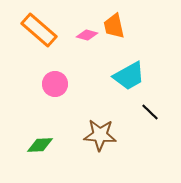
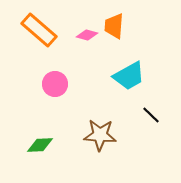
orange trapezoid: rotated 16 degrees clockwise
black line: moved 1 px right, 3 px down
